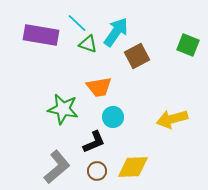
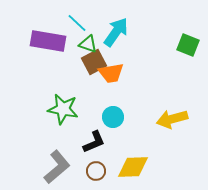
purple rectangle: moved 7 px right, 6 px down
brown square: moved 43 px left, 6 px down
orange trapezoid: moved 12 px right, 14 px up
brown circle: moved 1 px left
